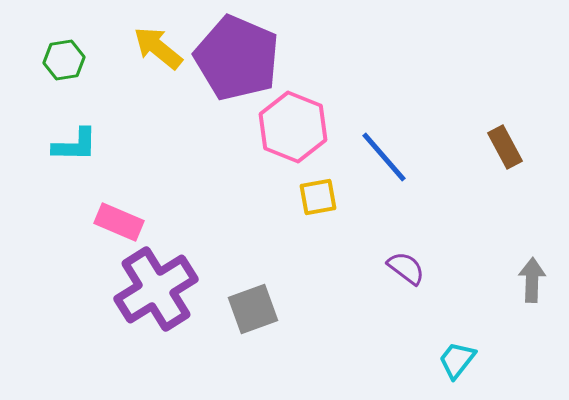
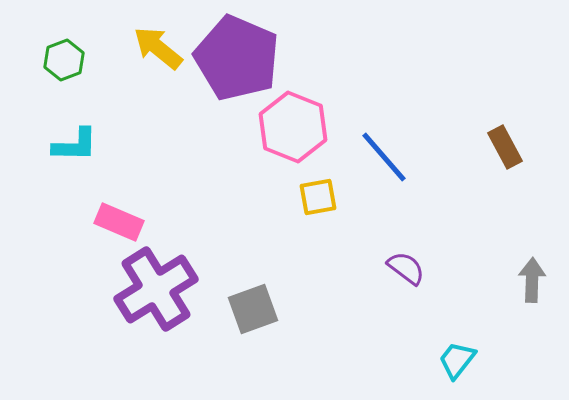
green hexagon: rotated 12 degrees counterclockwise
